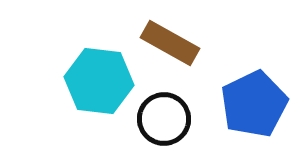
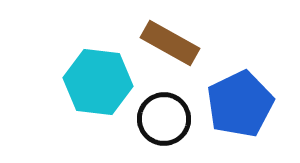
cyan hexagon: moved 1 px left, 1 px down
blue pentagon: moved 14 px left
